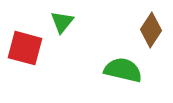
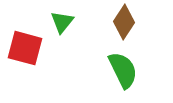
brown diamond: moved 27 px left, 8 px up
green semicircle: rotated 51 degrees clockwise
